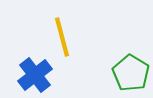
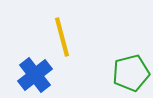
green pentagon: rotated 27 degrees clockwise
